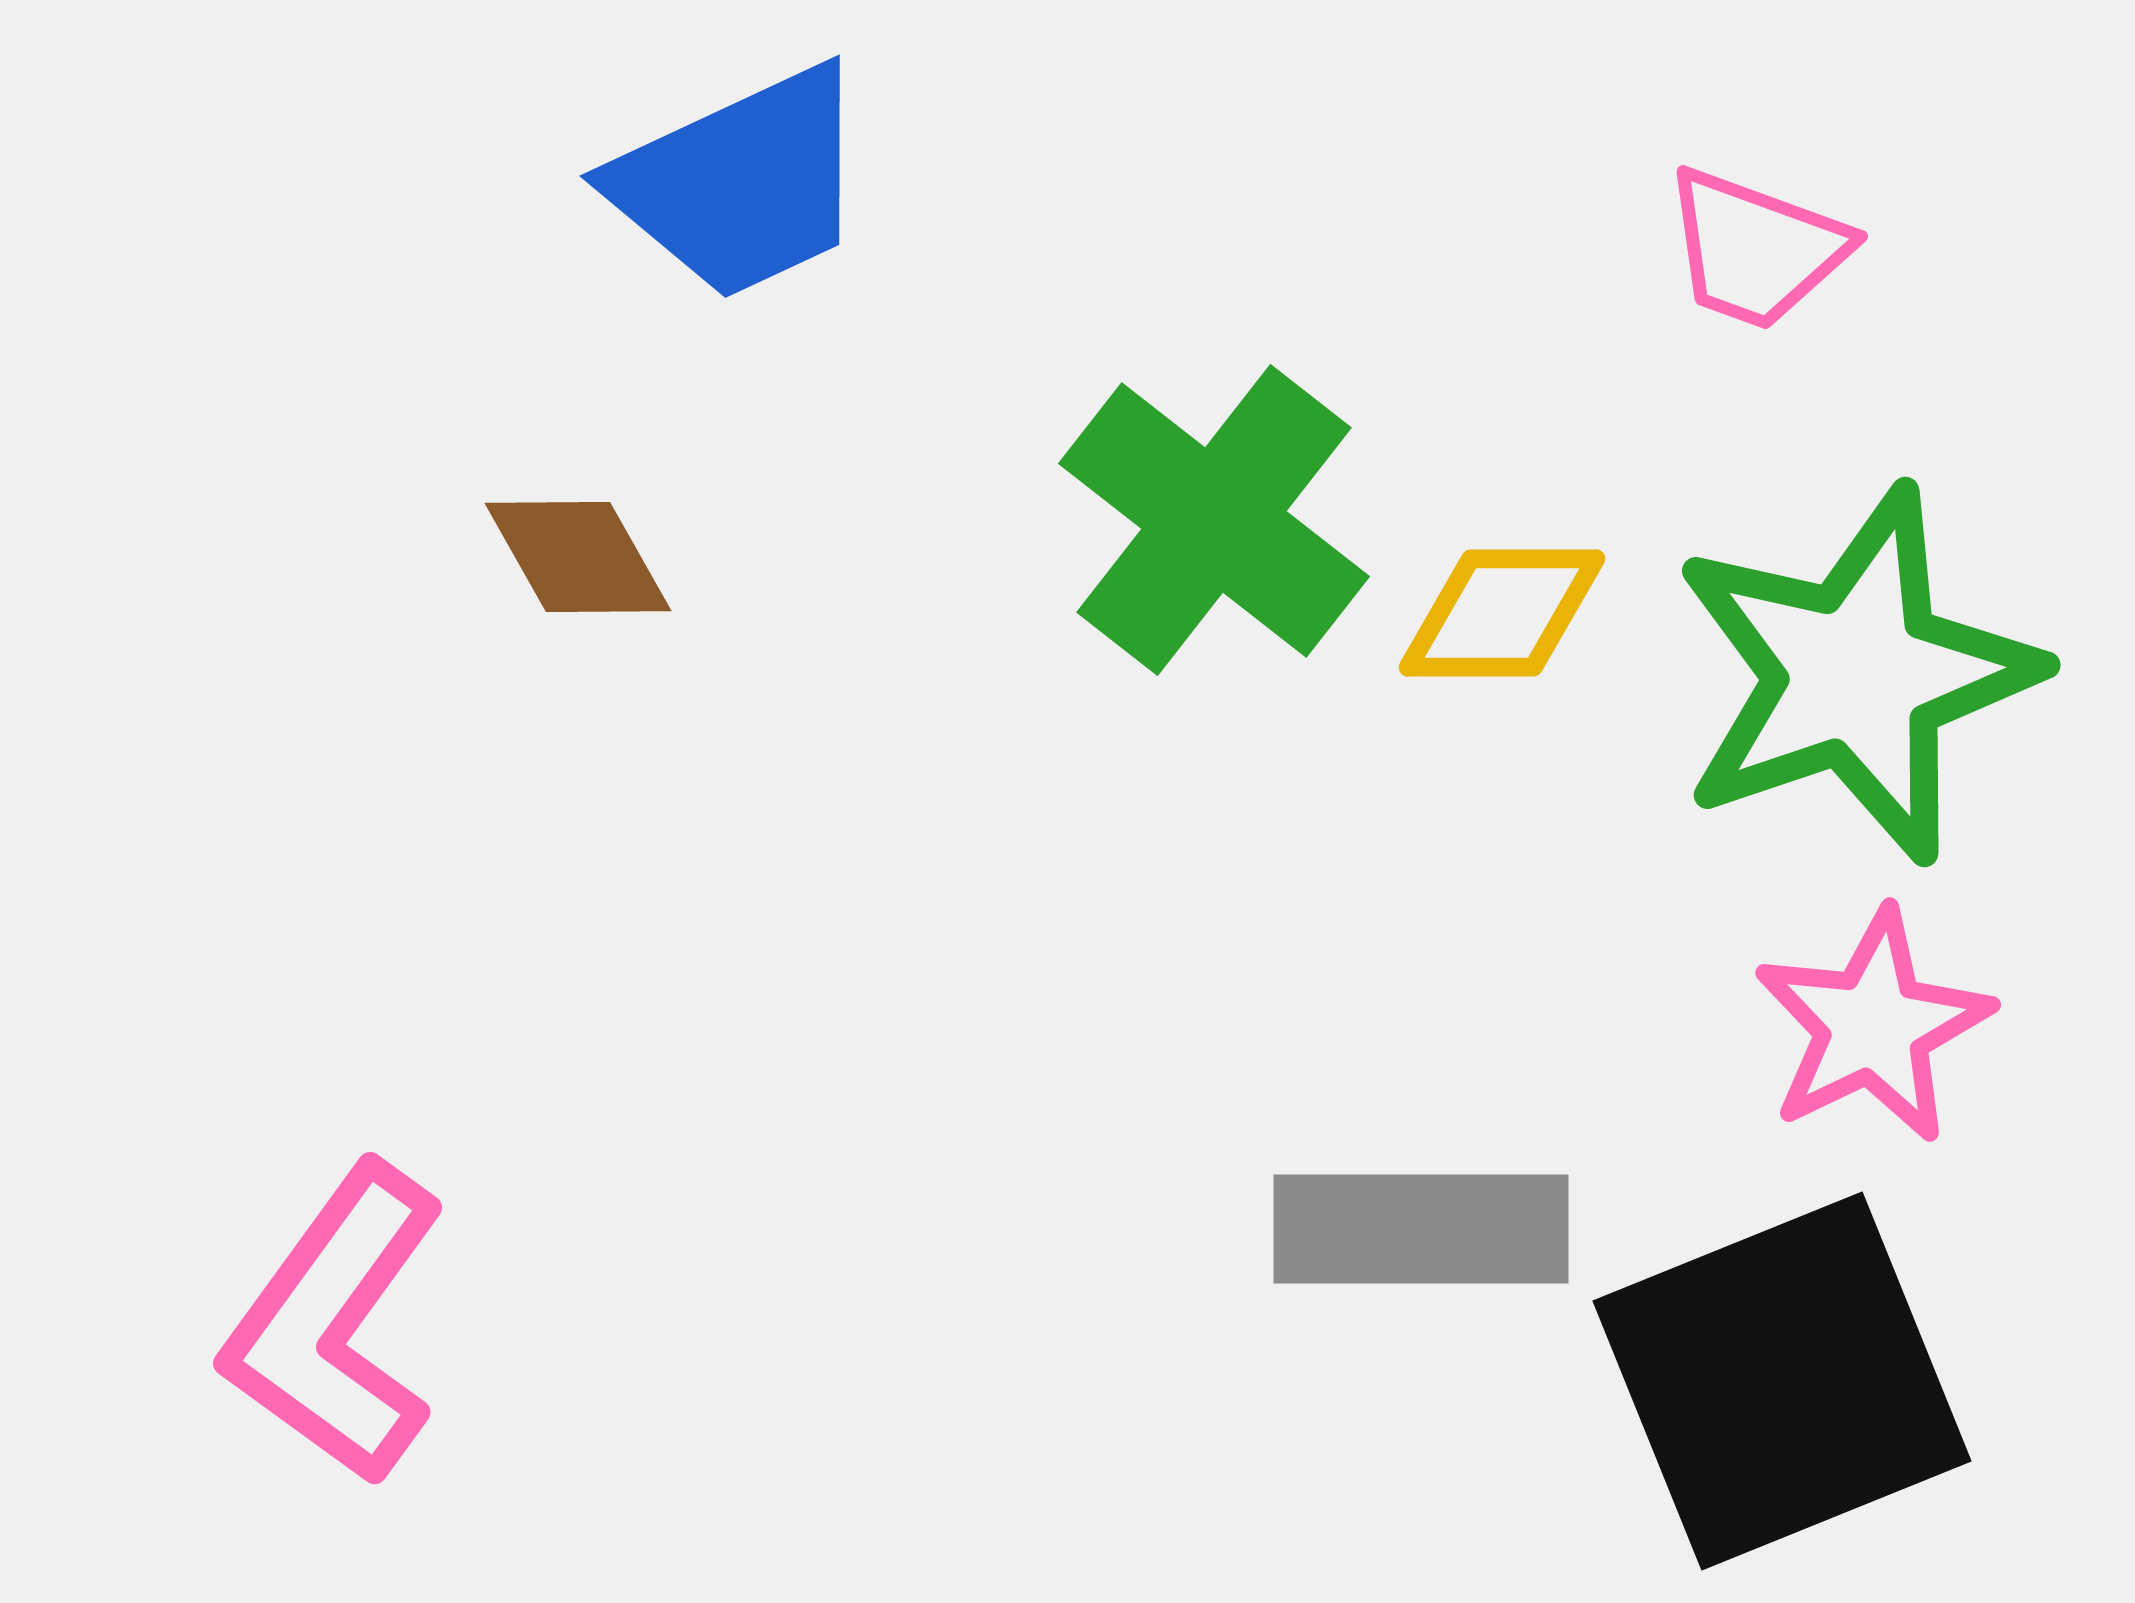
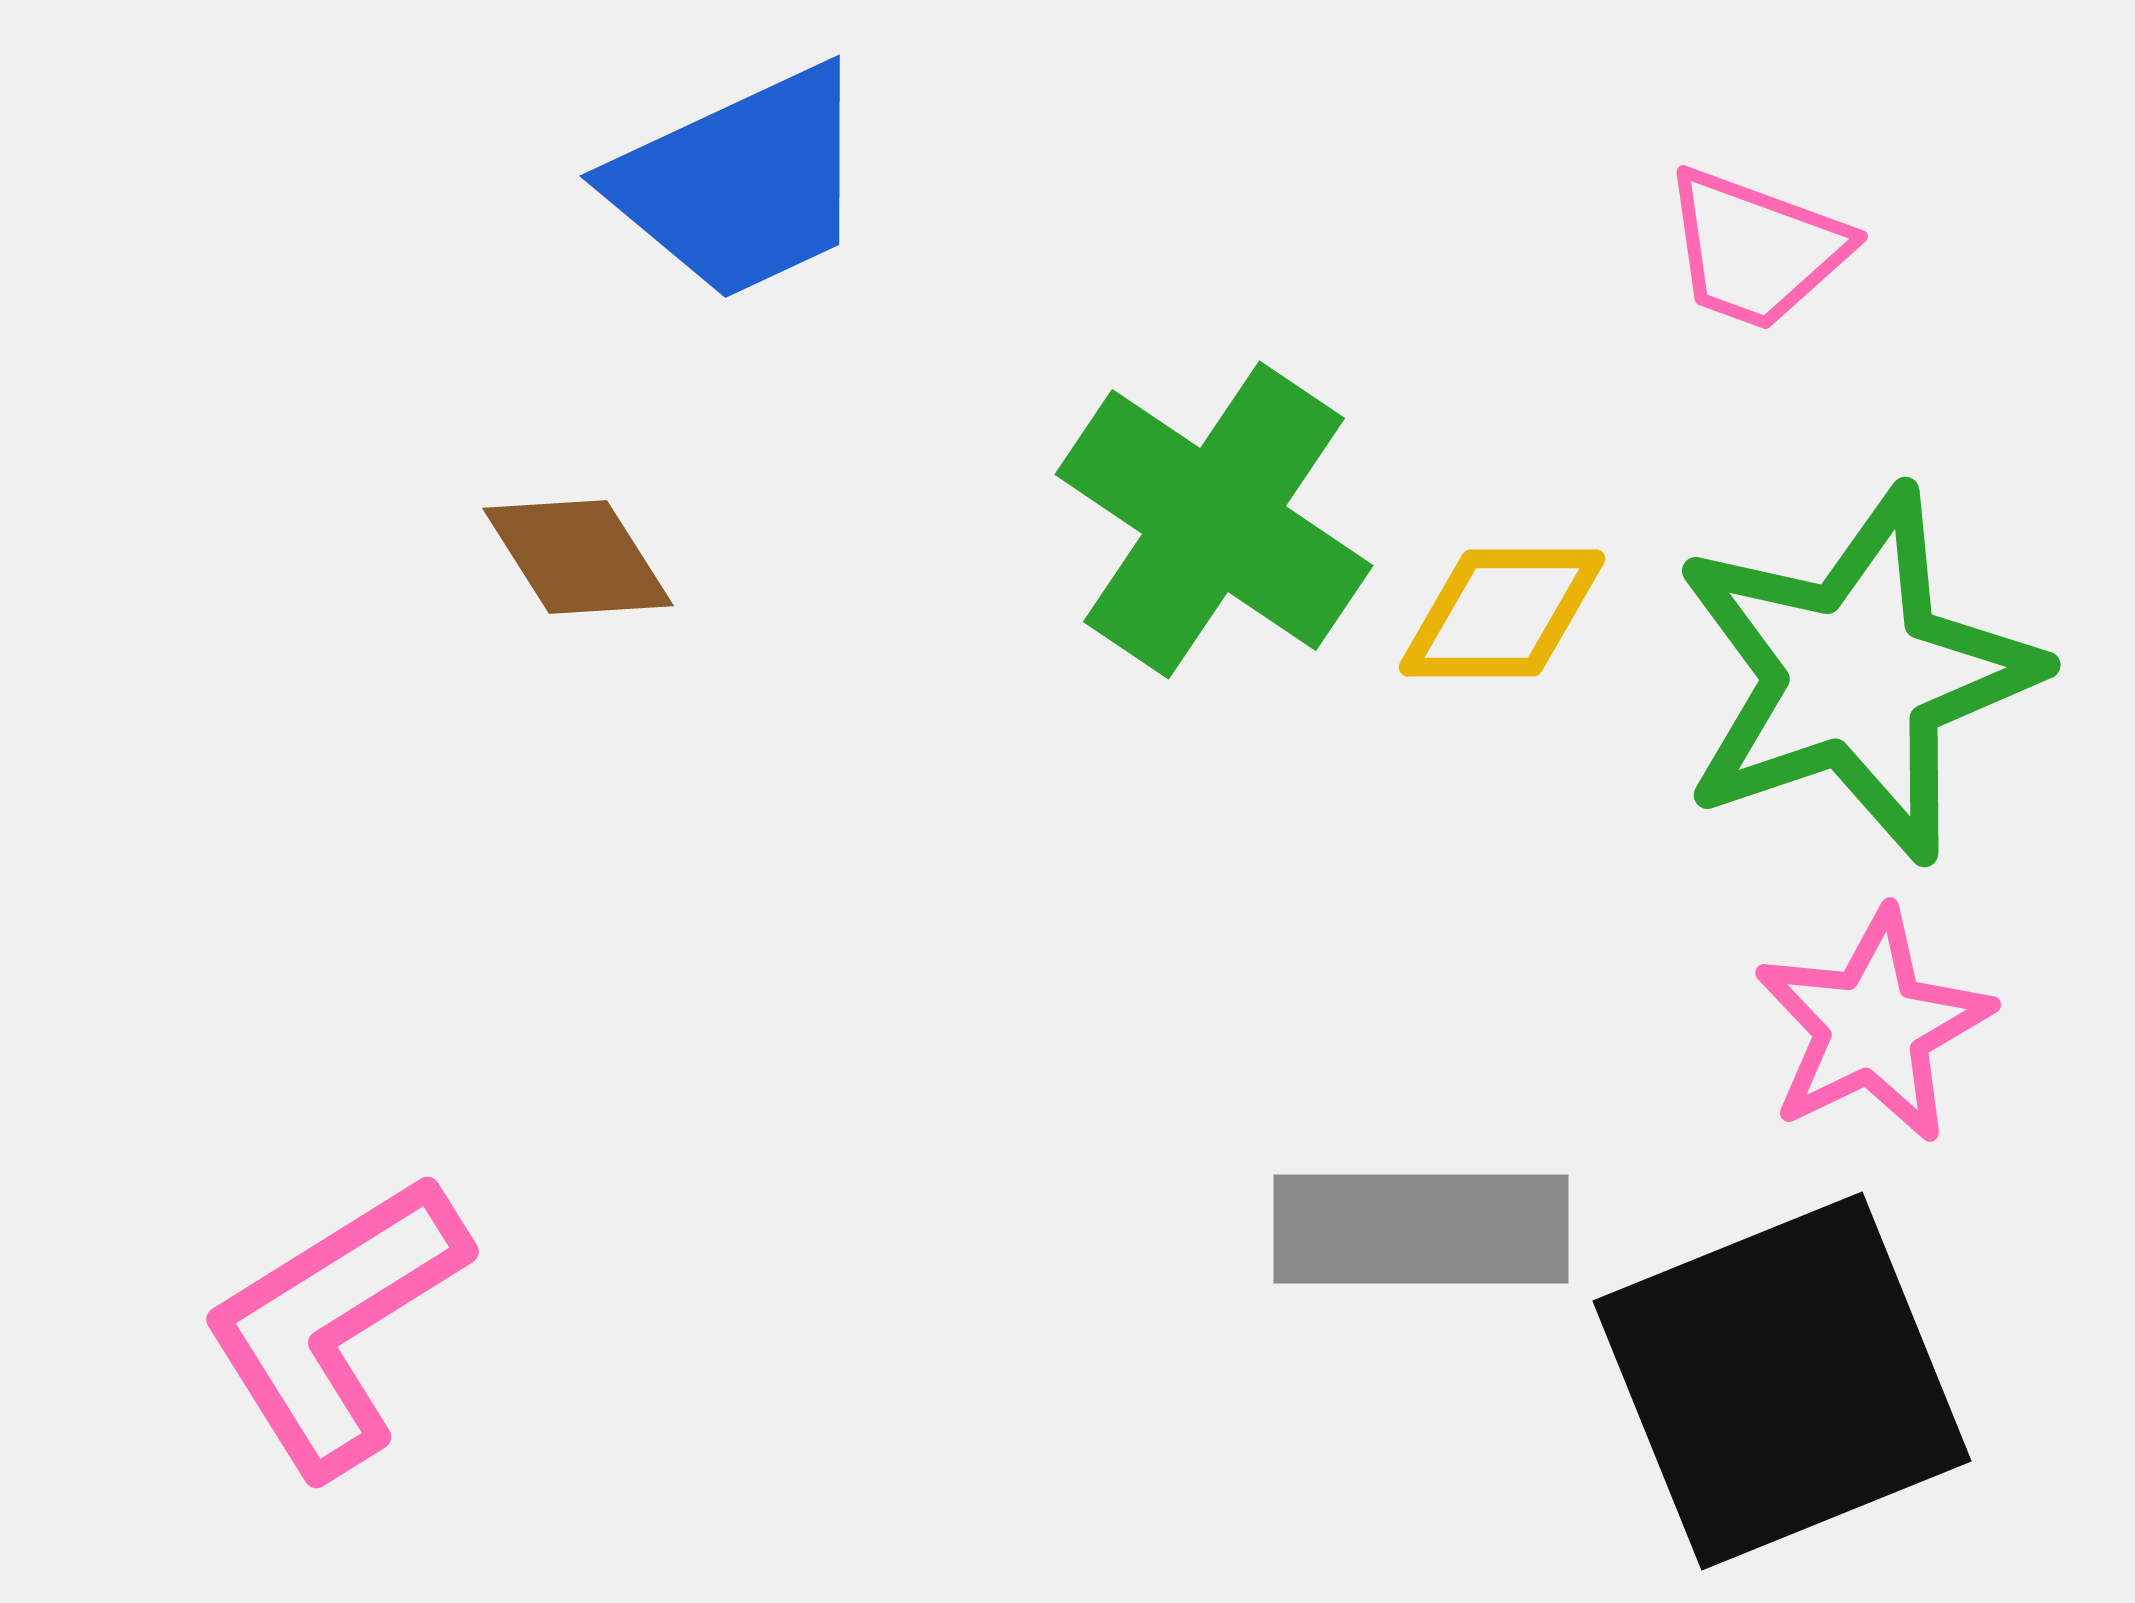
green cross: rotated 4 degrees counterclockwise
brown diamond: rotated 3 degrees counterclockwise
pink L-shape: rotated 22 degrees clockwise
